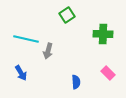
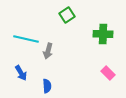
blue semicircle: moved 29 px left, 4 px down
